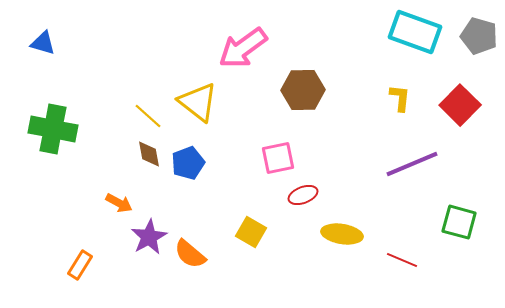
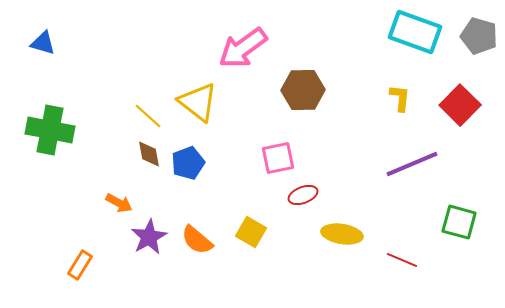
green cross: moved 3 px left, 1 px down
orange semicircle: moved 7 px right, 14 px up
